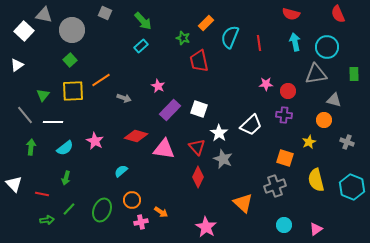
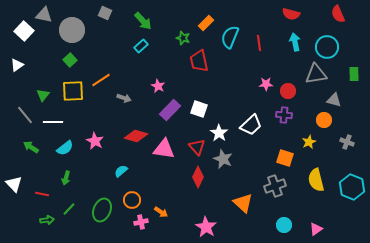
green arrow at (31, 147): rotated 63 degrees counterclockwise
